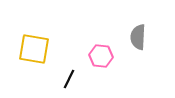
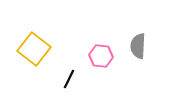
gray semicircle: moved 9 px down
yellow square: rotated 28 degrees clockwise
